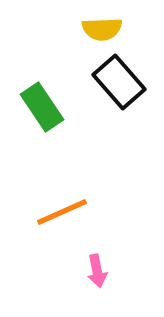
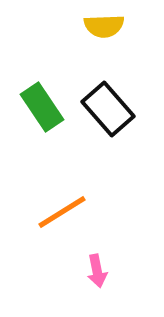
yellow semicircle: moved 2 px right, 3 px up
black rectangle: moved 11 px left, 27 px down
orange line: rotated 8 degrees counterclockwise
